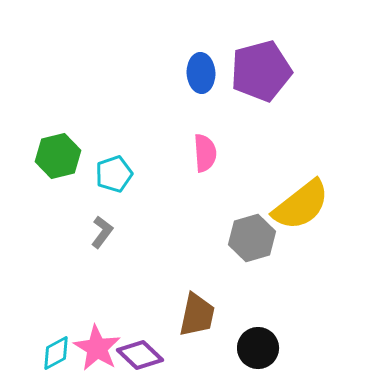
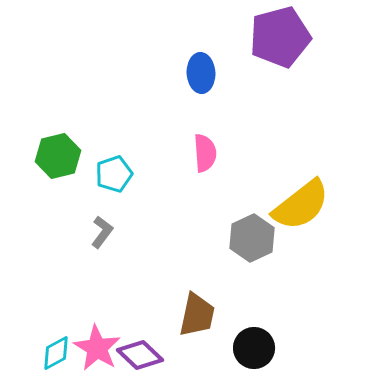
purple pentagon: moved 19 px right, 34 px up
gray hexagon: rotated 9 degrees counterclockwise
black circle: moved 4 px left
